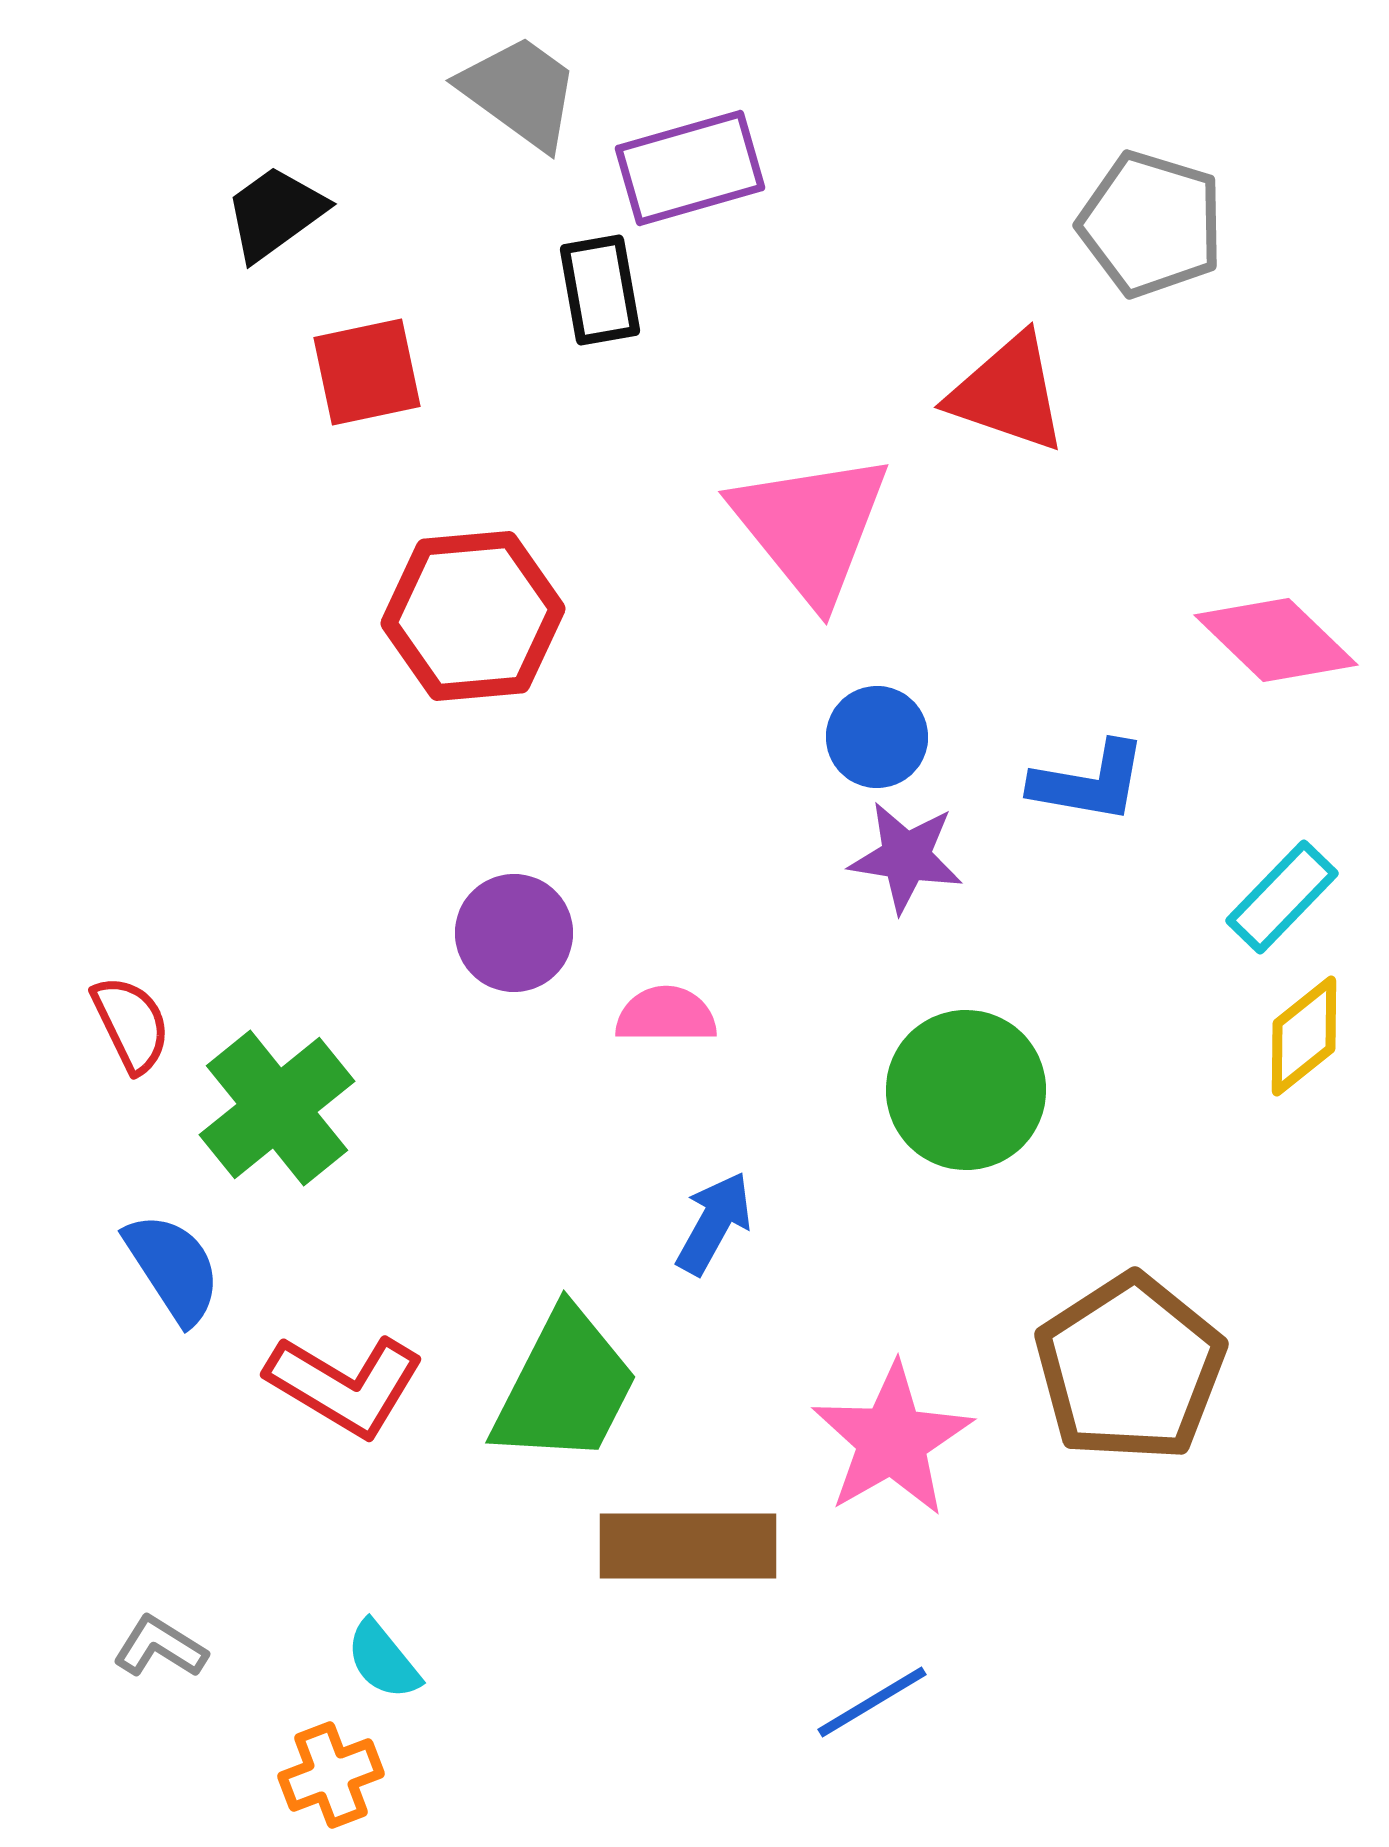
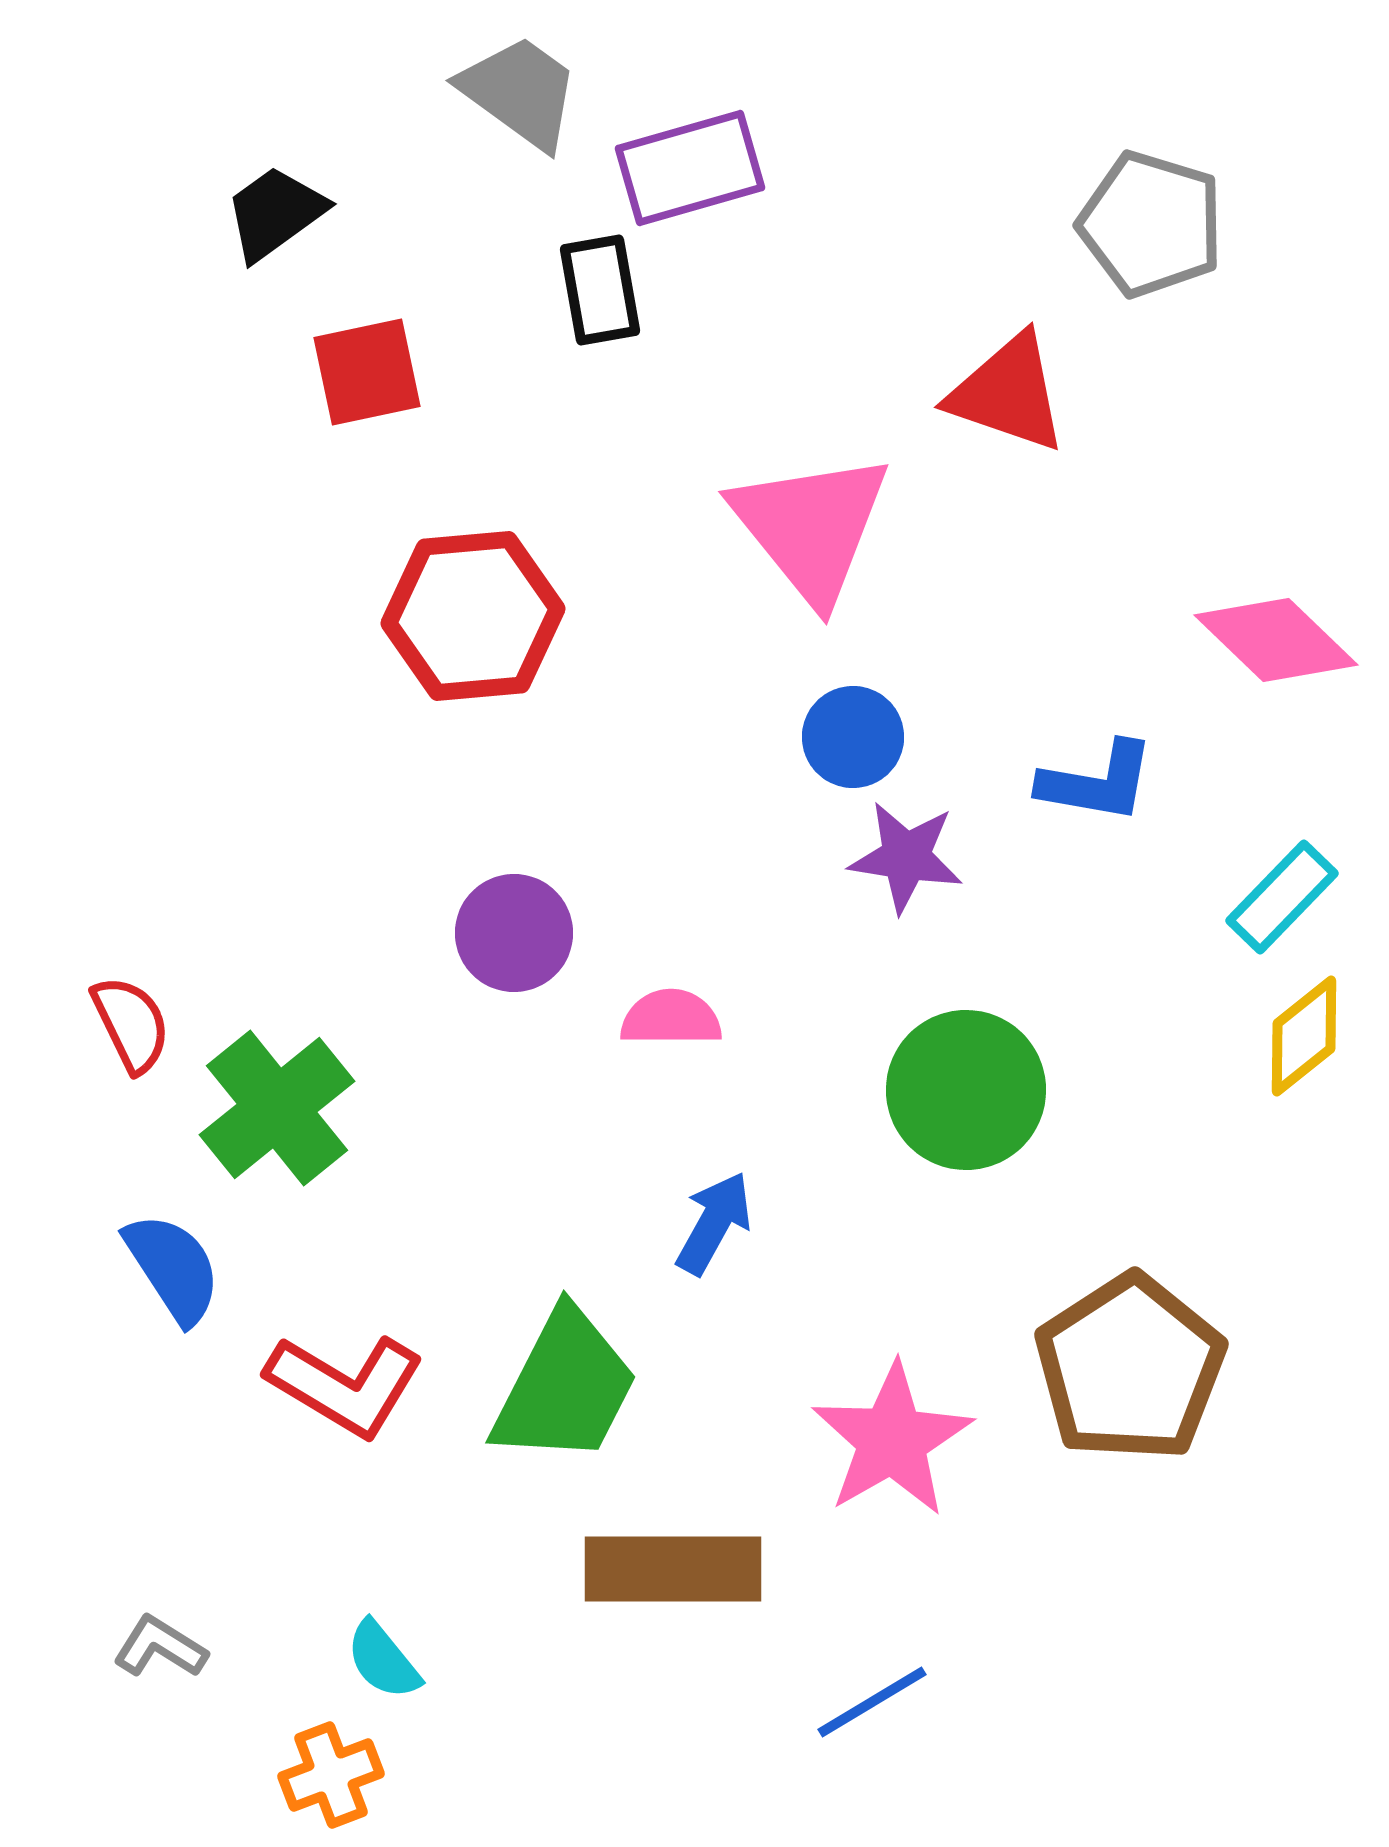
blue circle: moved 24 px left
blue L-shape: moved 8 px right
pink semicircle: moved 5 px right, 3 px down
brown rectangle: moved 15 px left, 23 px down
